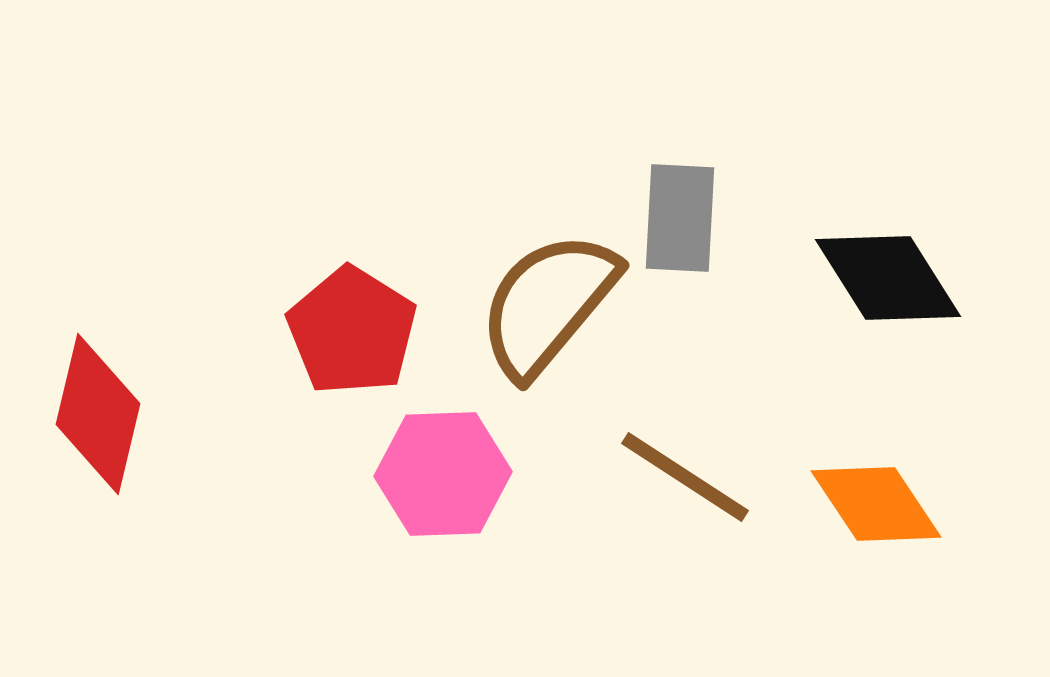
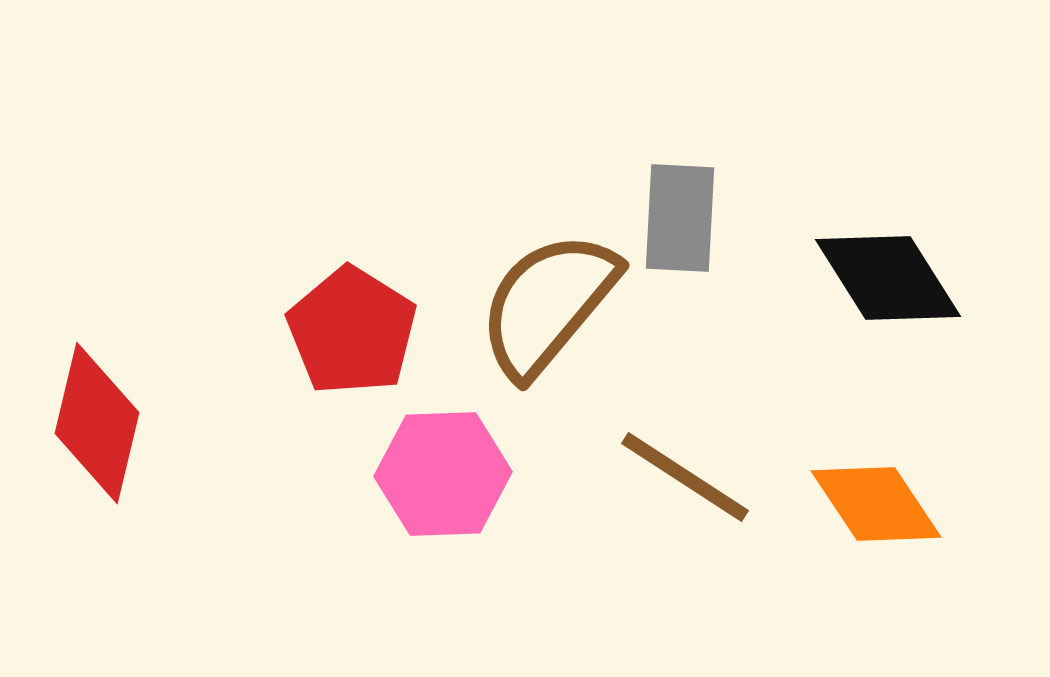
red diamond: moved 1 px left, 9 px down
